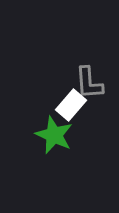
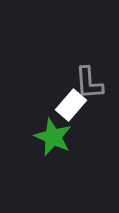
green star: moved 1 px left, 2 px down
